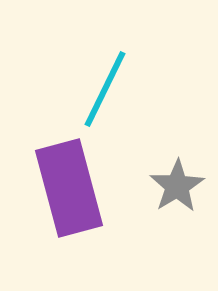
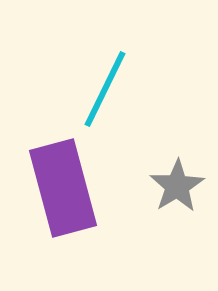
purple rectangle: moved 6 px left
